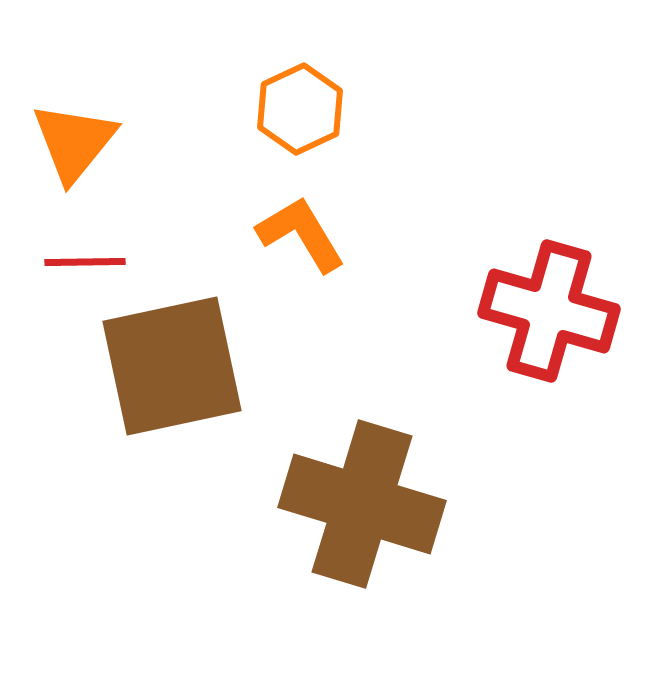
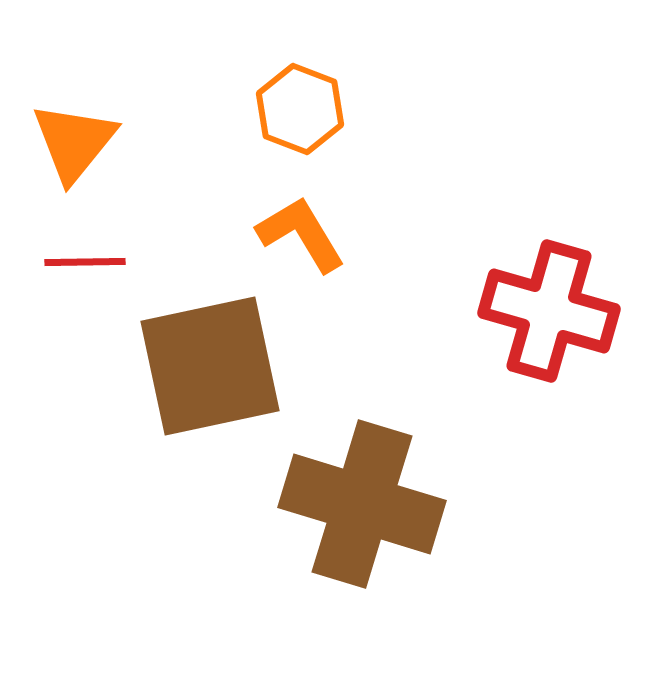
orange hexagon: rotated 14 degrees counterclockwise
brown square: moved 38 px right
